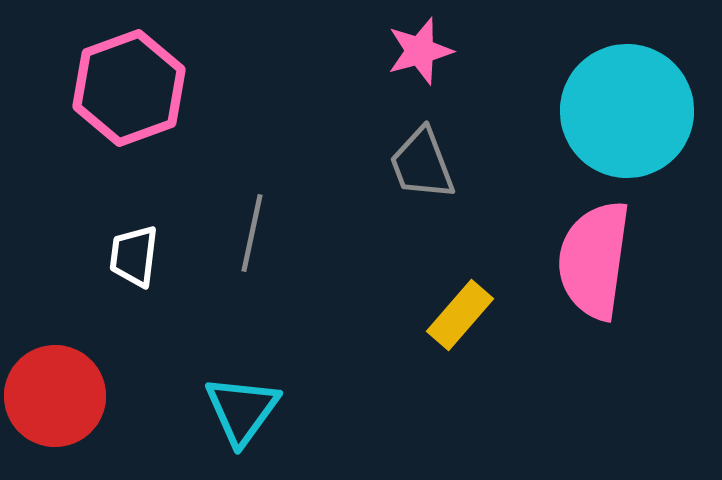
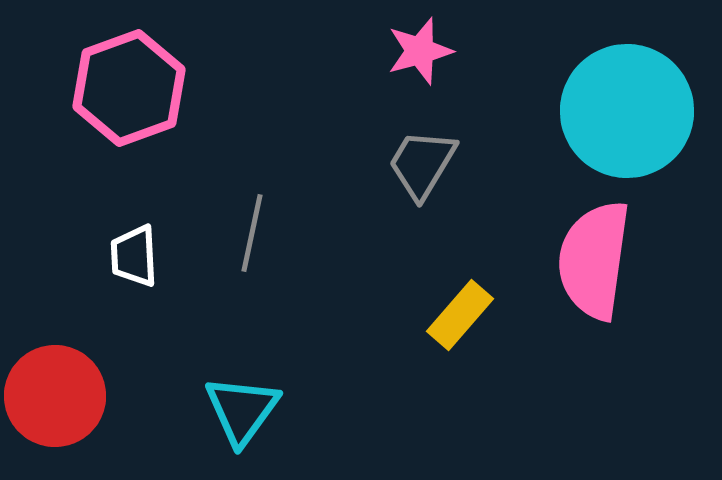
gray trapezoid: rotated 52 degrees clockwise
white trapezoid: rotated 10 degrees counterclockwise
